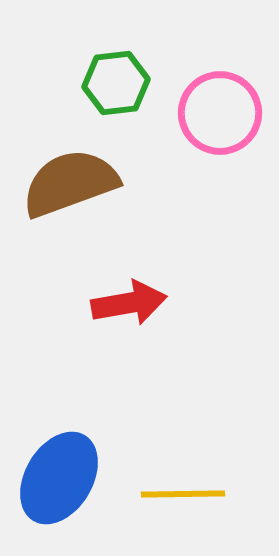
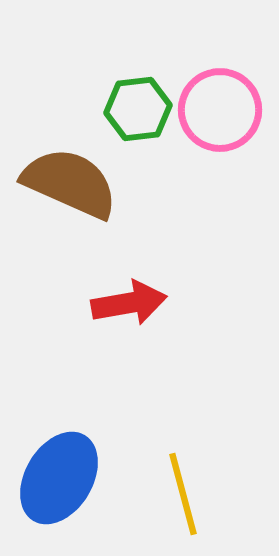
green hexagon: moved 22 px right, 26 px down
pink circle: moved 3 px up
brown semicircle: rotated 44 degrees clockwise
yellow line: rotated 76 degrees clockwise
